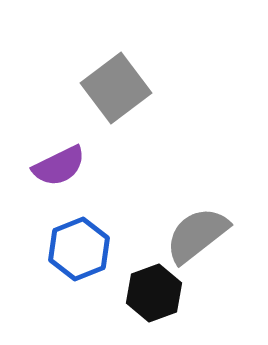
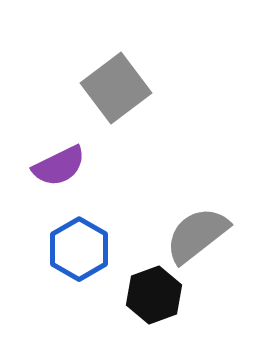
blue hexagon: rotated 8 degrees counterclockwise
black hexagon: moved 2 px down
